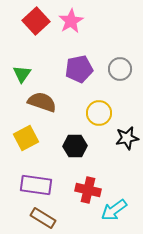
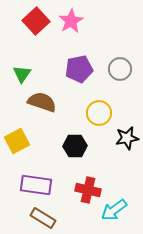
yellow square: moved 9 px left, 3 px down
